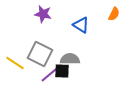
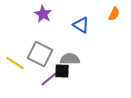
purple star: rotated 18 degrees clockwise
purple line: moved 4 px down
